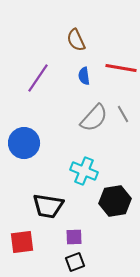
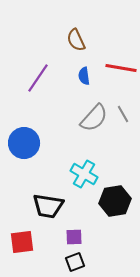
cyan cross: moved 3 px down; rotated 8 degrees clockwise
